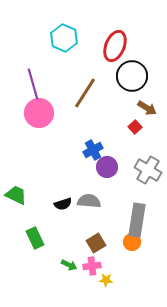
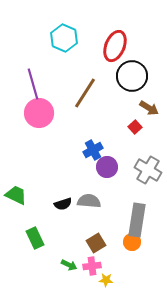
brown arrow: moved 2 px right
